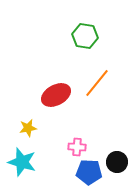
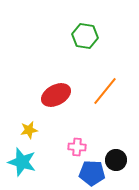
orange line: moved 8 px right, 8 px down
yellow star: moved 1 px right, 2 px down
black circle: moved 1 px left, 2 px up
blue pentagon: moved 3 px right, 1 px down
